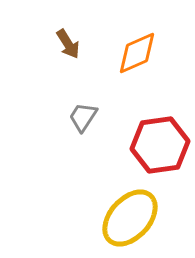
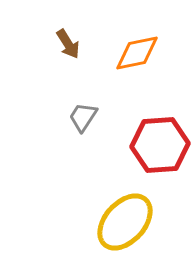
orange diamond: rotated 12 degrees clockwise
red hexagon: rotated 4 degrees clockwise
yellow ellipse: moved 5 px left, 4 px down
